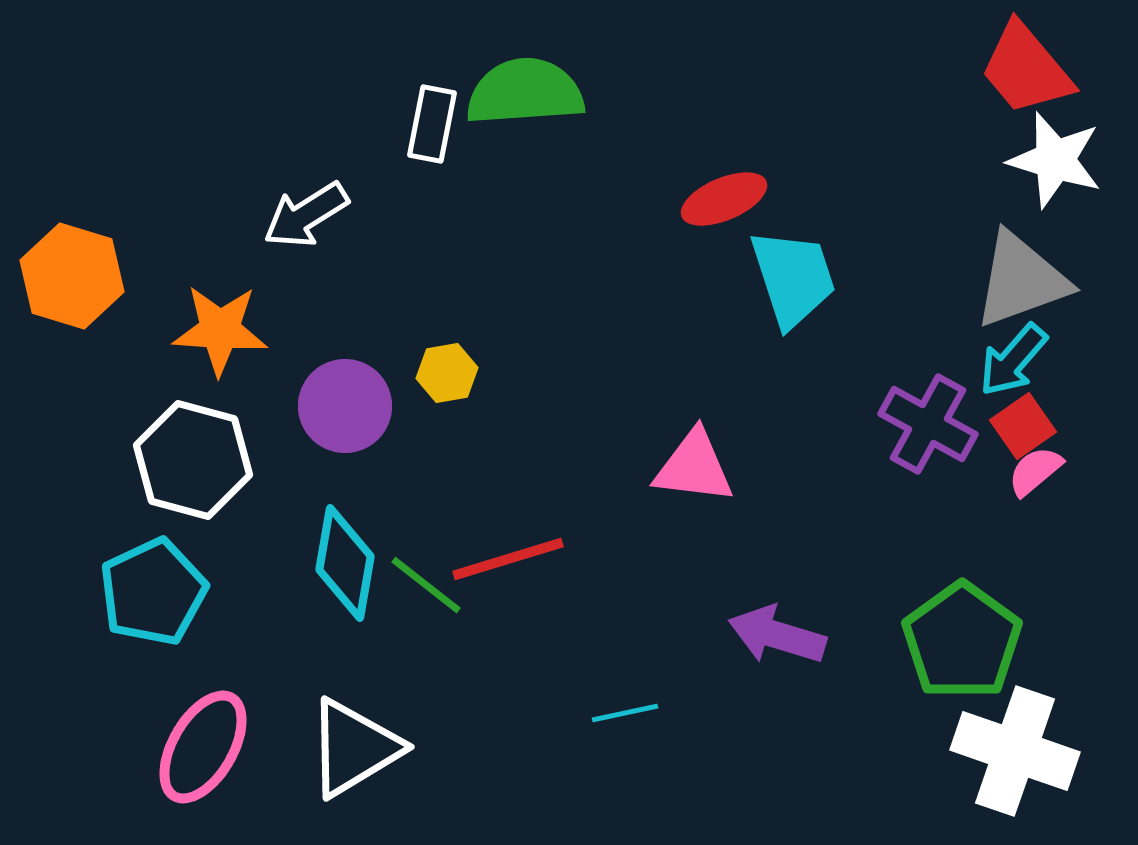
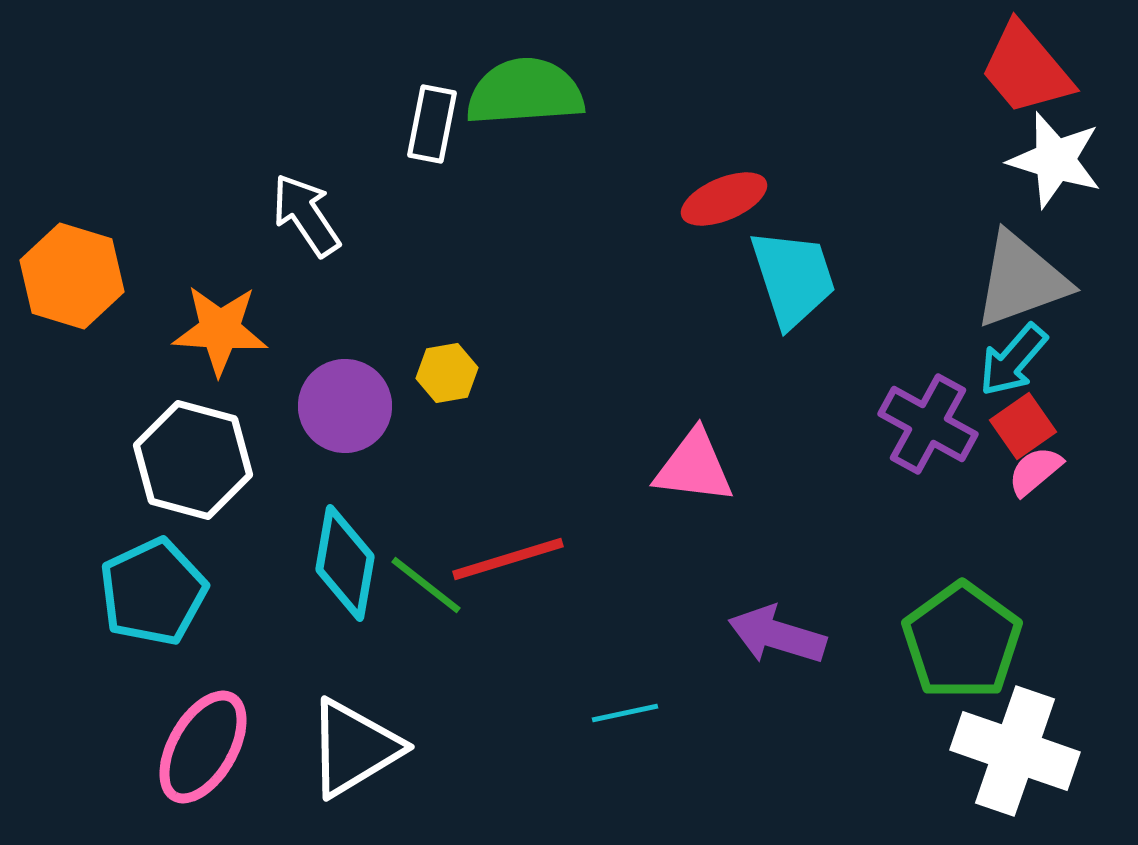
white arrow: rotated 88 degrees clockwise
